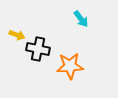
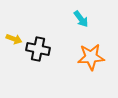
yellow arrow: moved 3 px left, 4 px down
orange star: moved 21 px right, 9 px up
